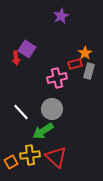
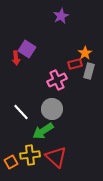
pink cross: moved 2 px down; rotated 12 degrees counterclockwise
